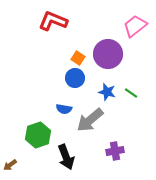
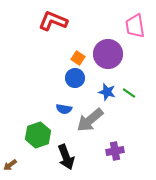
pink trapezoid: rotated 60 degrees counterclockwise
green line: moved 2 px left
